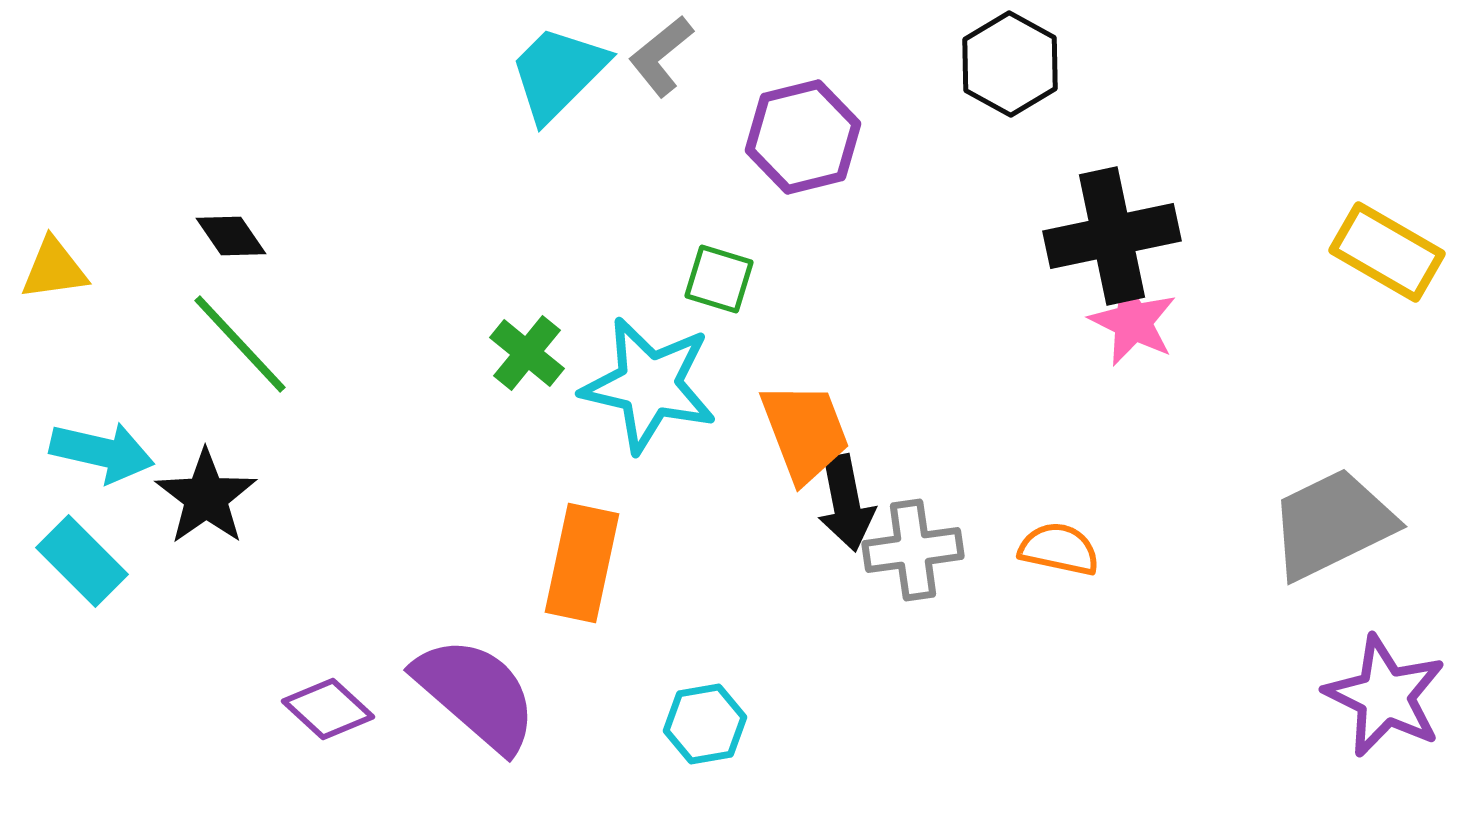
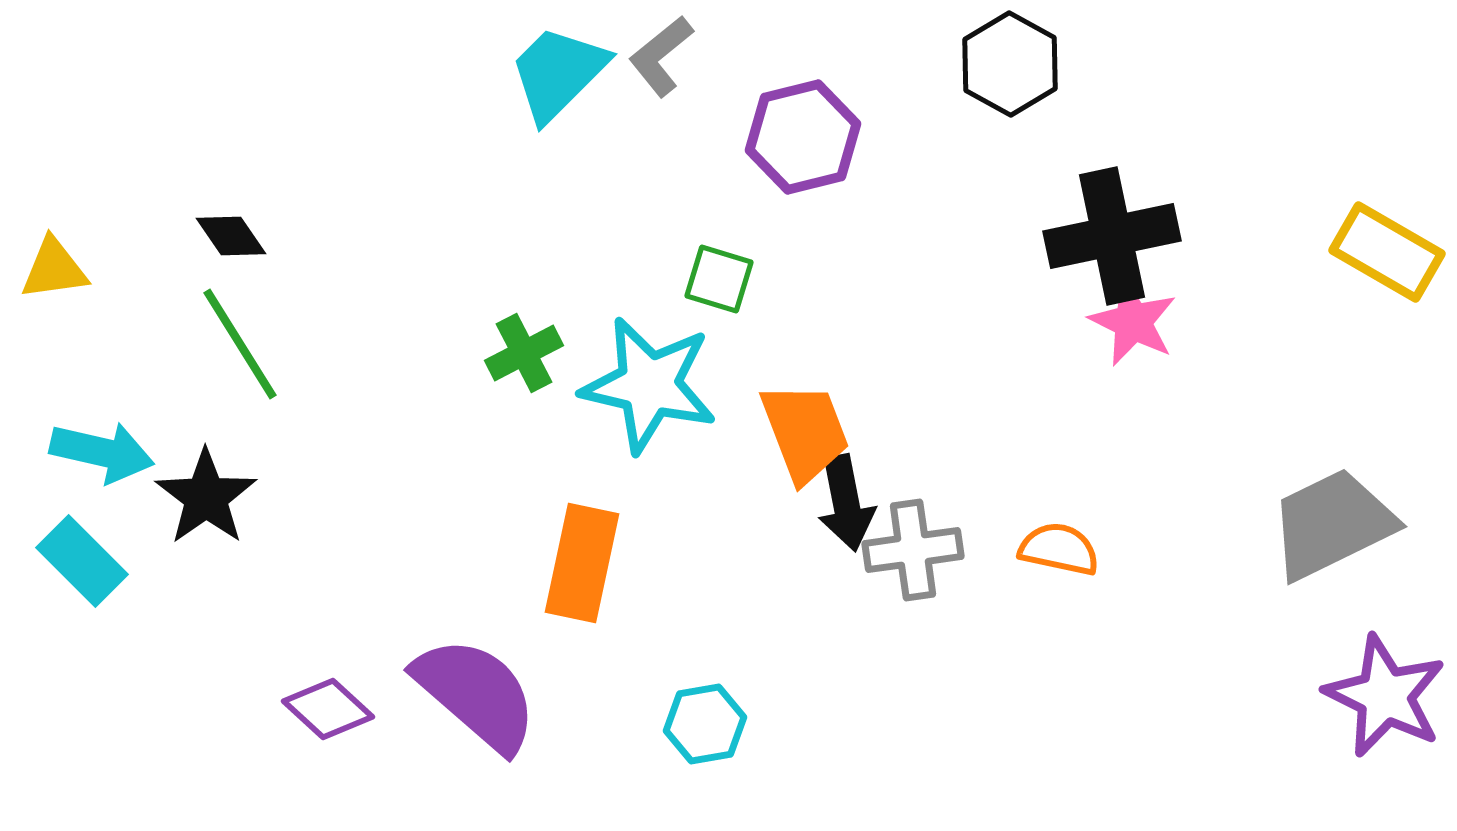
green line: rotated 11 degrees clockwise
green cross: moved 3 px left; rotated 24 degrees clockwise
